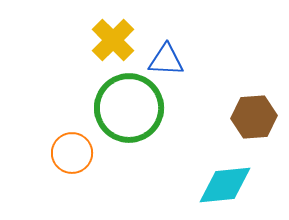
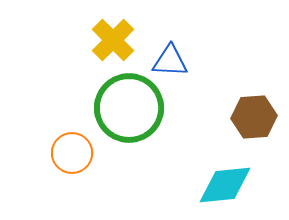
blue triangle: moved 4 px right, 1 px down
